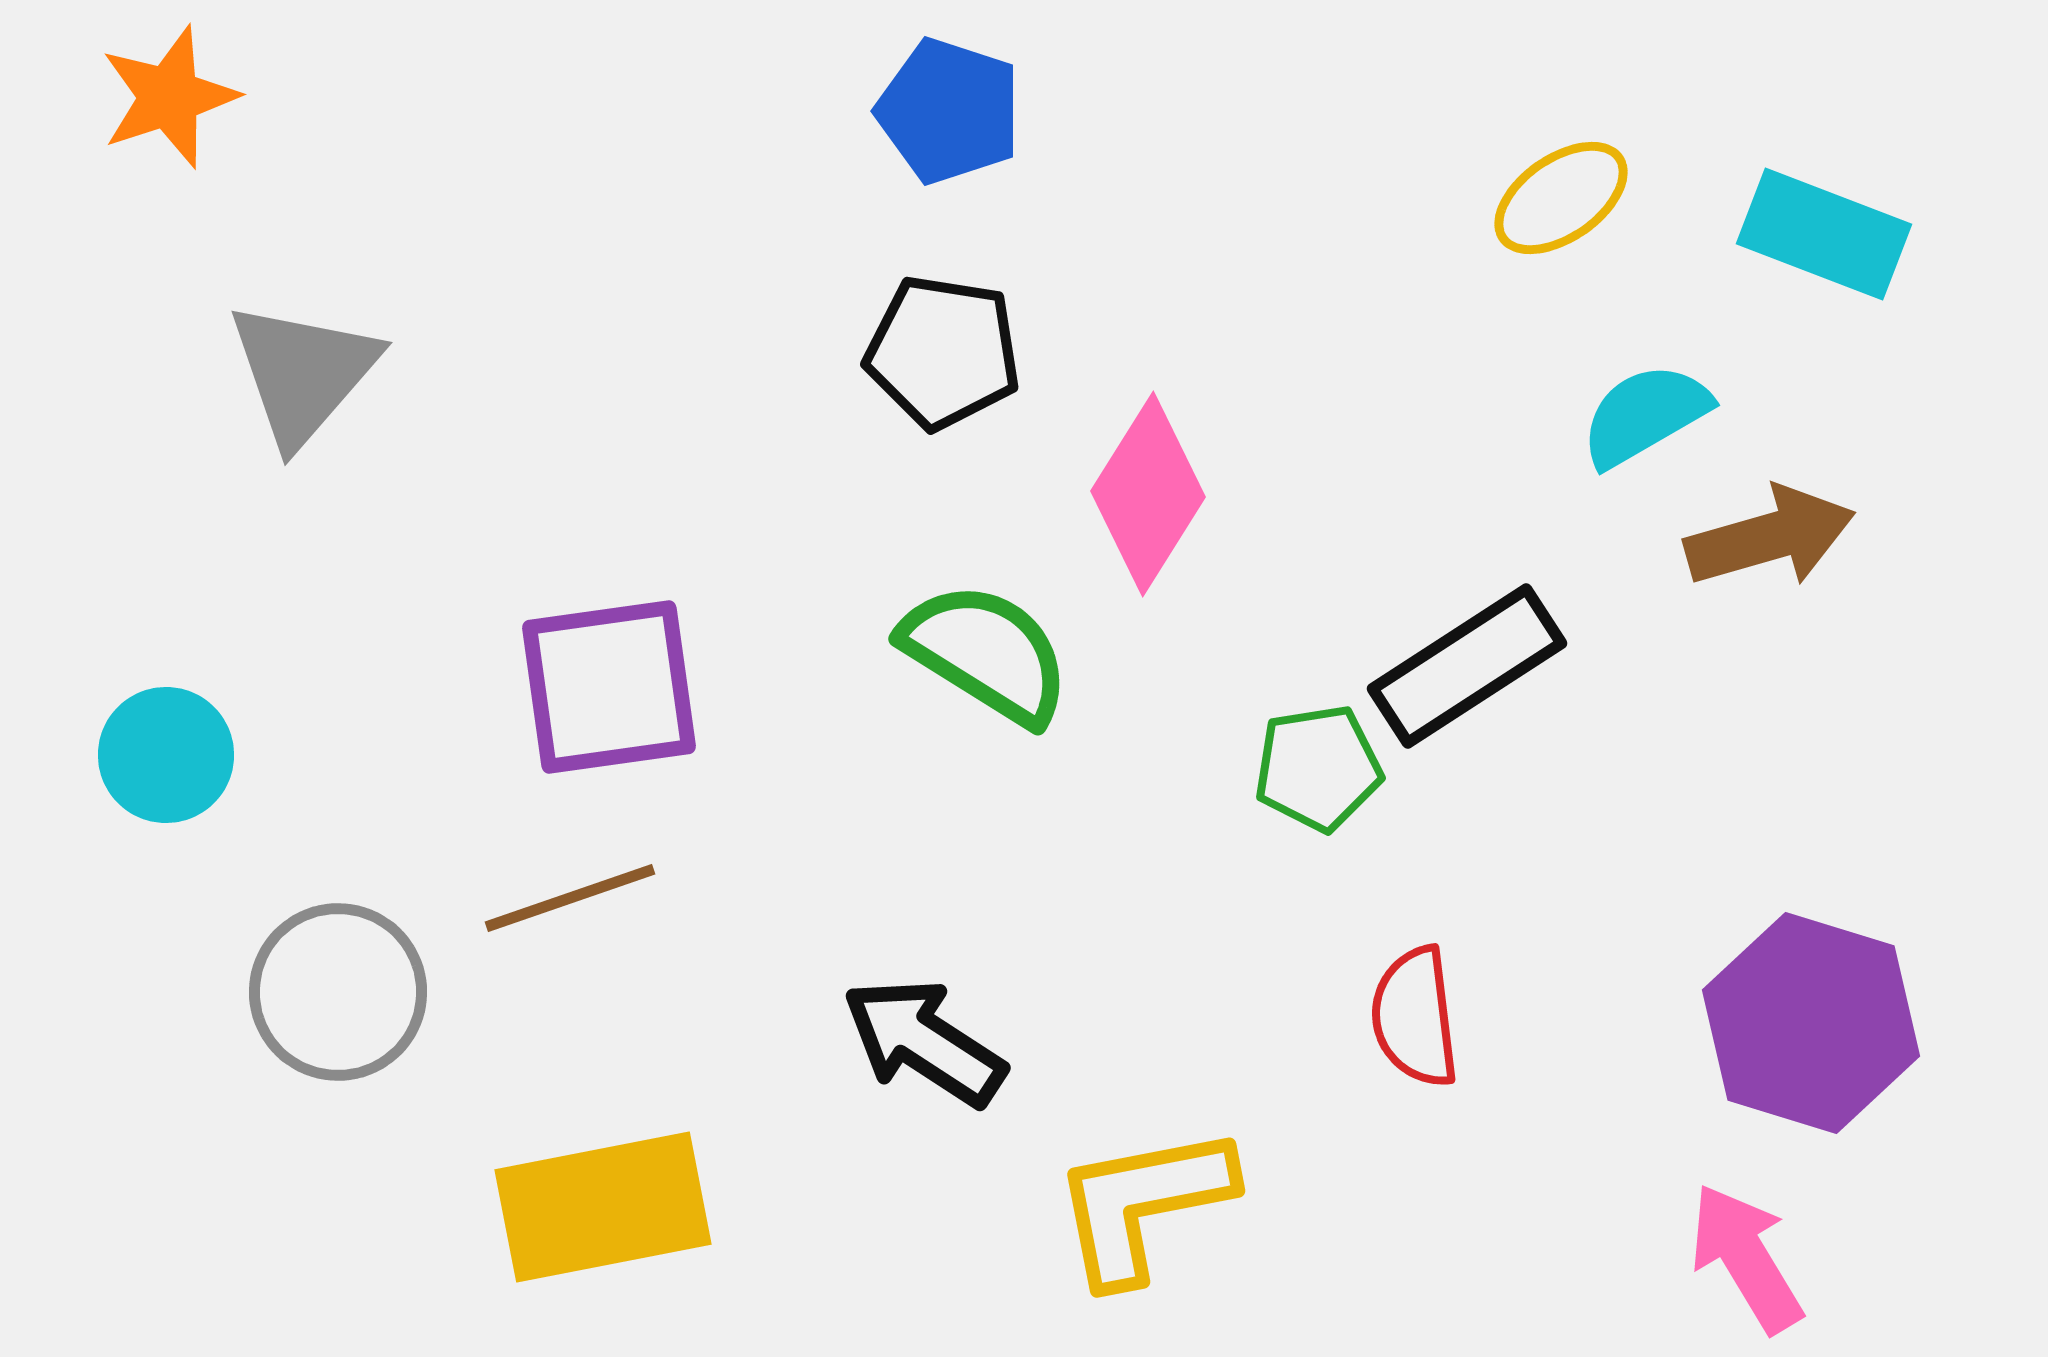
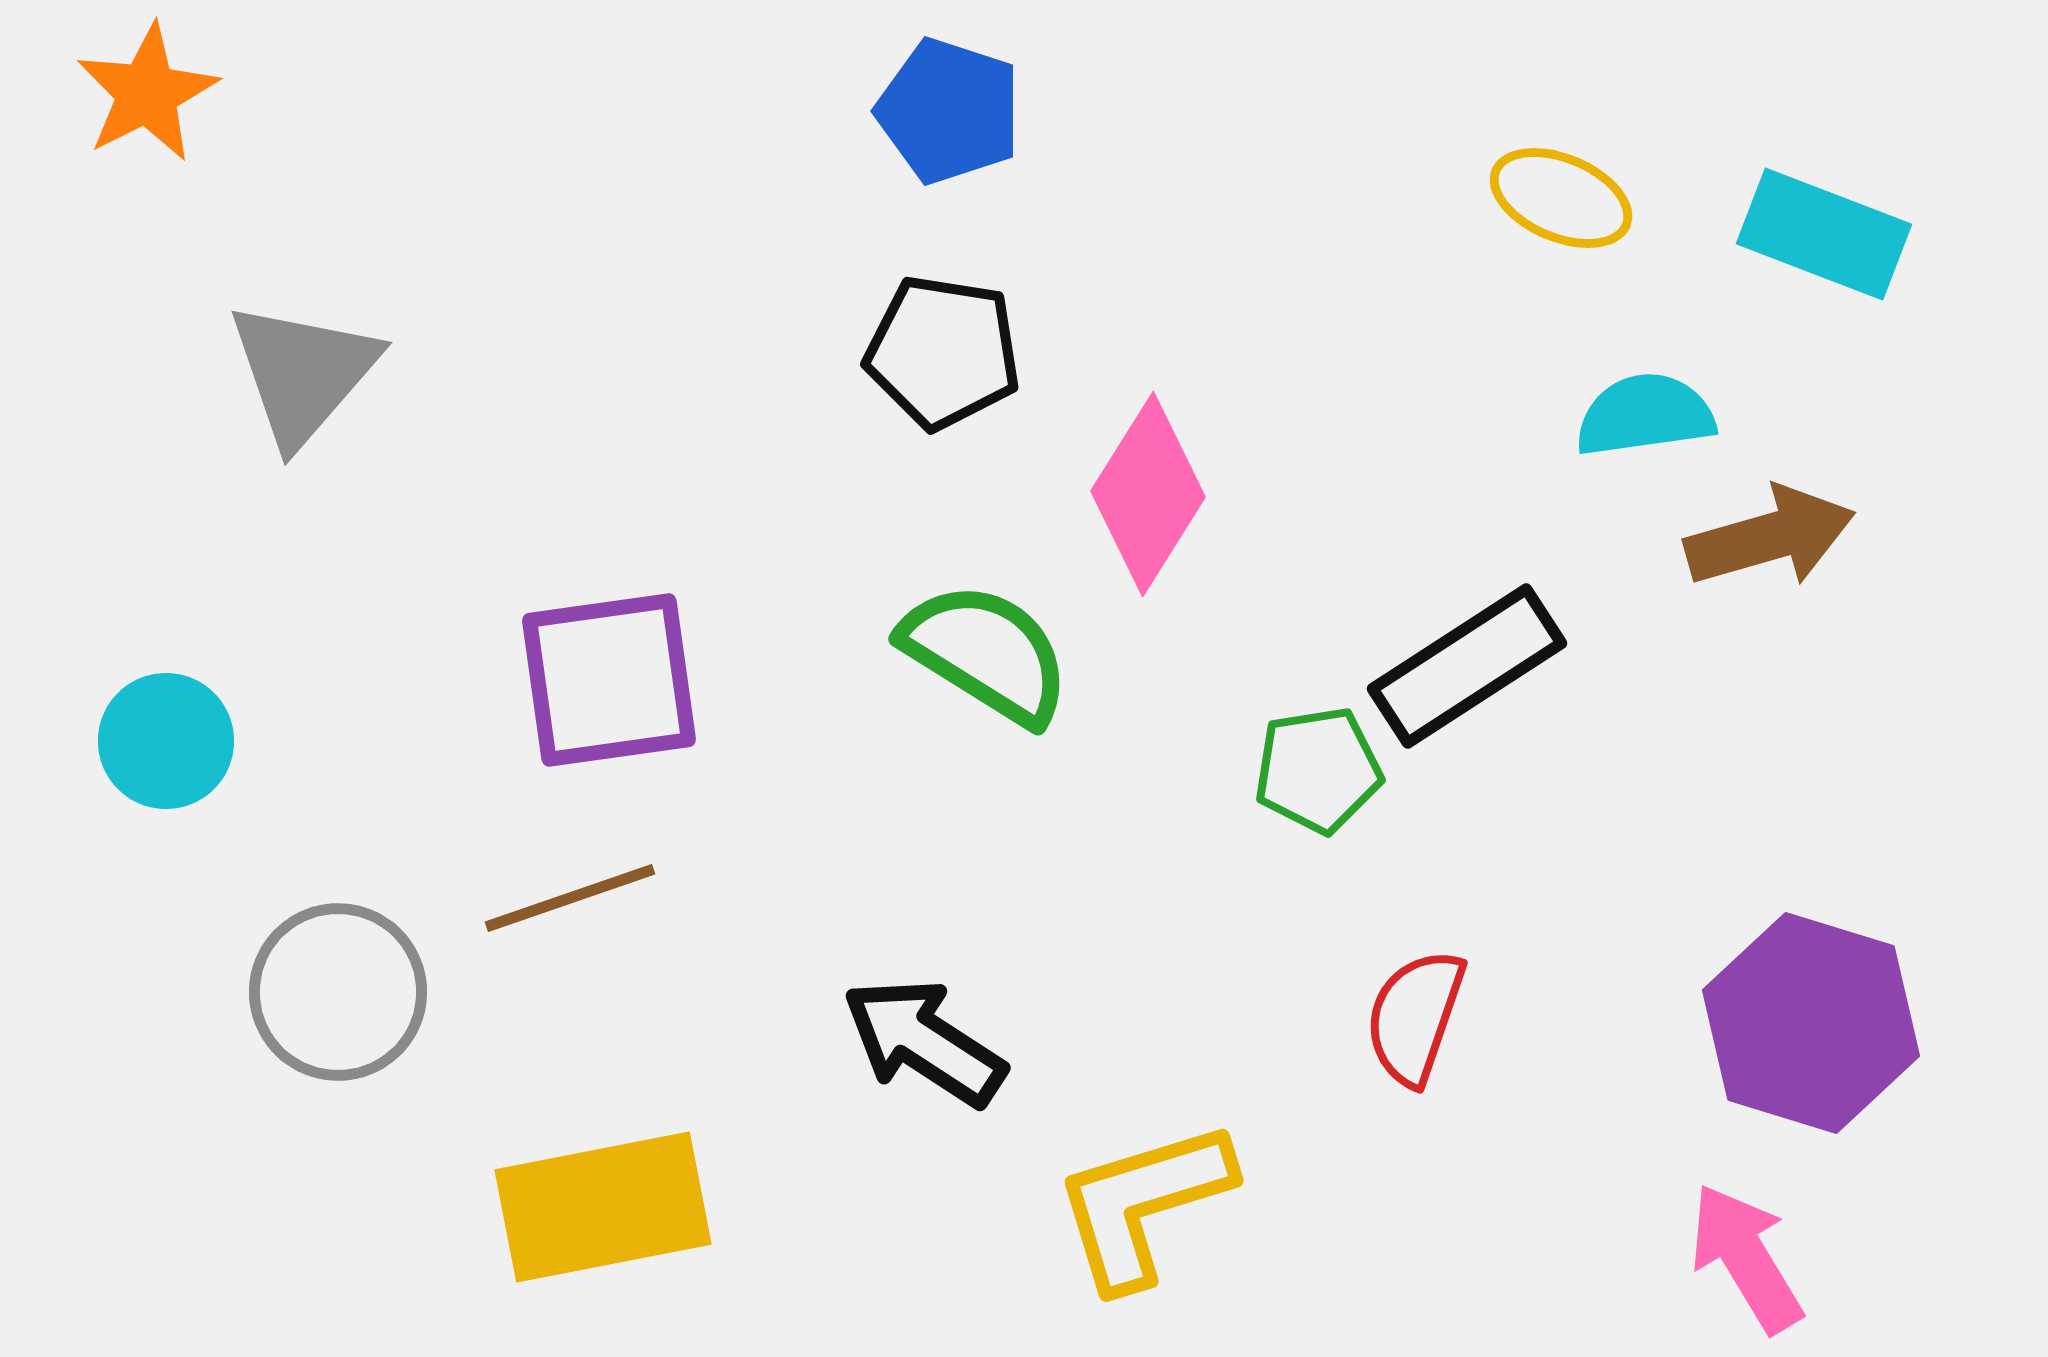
orange star: moved 22 px left, 4 px up; rotated 9 degrees counterclockwise
yellow ellipse: rotated 58 degrees clockwise
cyan semicircle: rotated 22 degrees clockwise
purple square: moved 7 px up
cyan circle: moved 14 px up
green pentagon: moved 2 px down
red semicircle: rotated 26 degrees clockwise
yellow L-shape: rotated 6 degrees counterclockwise
